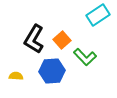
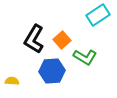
green L-shape: rotated 15 degrees counterclockwise
yellow semicircle: moved 4 px left, 5 px down
